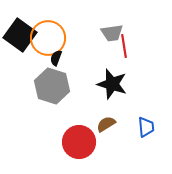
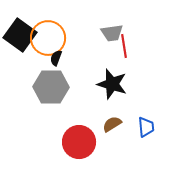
gray hexagon: moved 1 px left, 1 px down; rotated 16 degrees counterclockwise
brown semicircle: moved 6 px right
